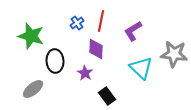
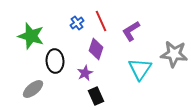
red line: rotated 35 degrees counterclockwise
purple L-shape: moved 2 px left
purple diamond: rotated 15 degrees clockwise
cyan triangle: moved 1 px left, 1 px down; rotated 20 degrees clockwise
purple star: rotated 14 degrees clockwise
black rectangle: moved 11 px left; rotated 12 degrees clockwise
